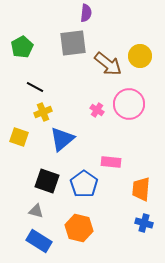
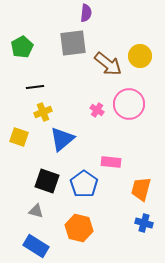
black line: rotated 36 degrees counterclockwise
orange trapezoid: rotated 10 degrees clockwise
blue rectangle: moved 3 px left, 5 px down
